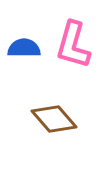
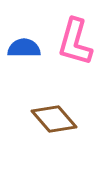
pink L-shape: moved 2 px right, 3 px up
